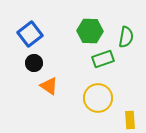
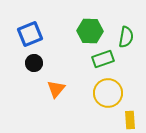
blue square: rotated 15 degrees clockwise
orange triangle: moved 7 px right, 3 px down; rotated 36 degrees clockwise
yellow circle: moved 10 px right, 5 px up
